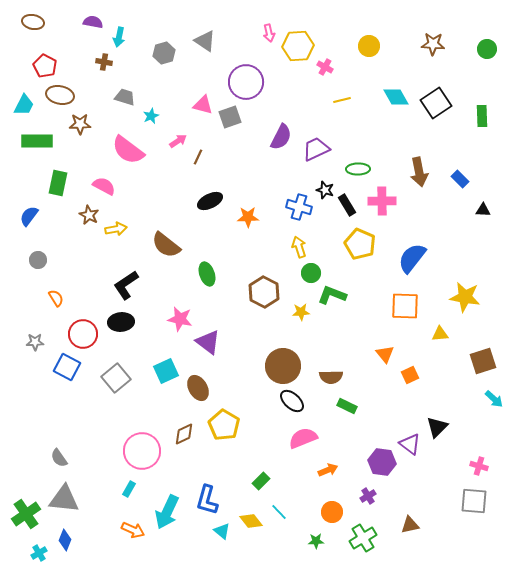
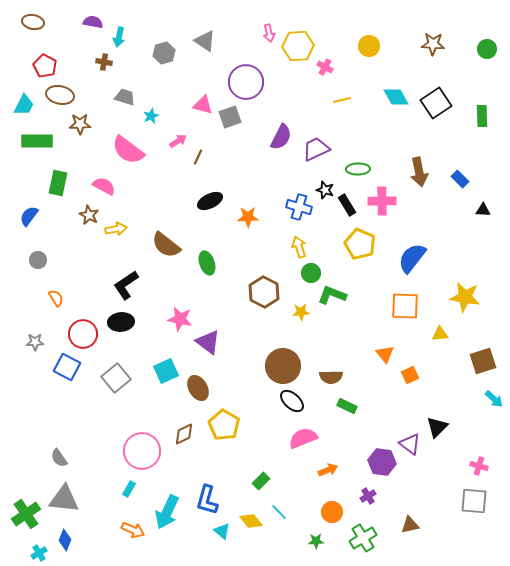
green ellipse at (207, 274): moved 11 px up
